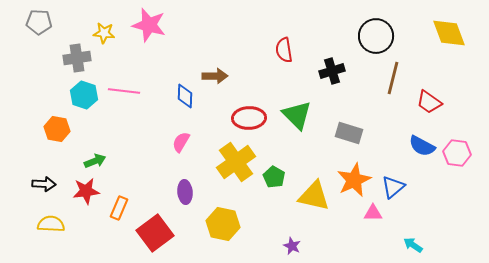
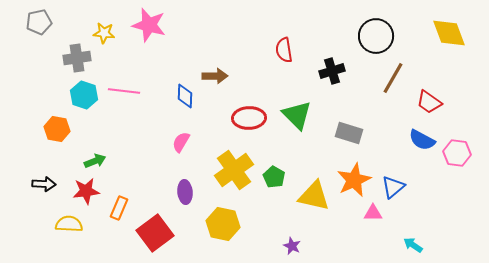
gray pentagon: rotated 15 degrees counterclockwise
brown line: rotated 16 degrees clockwise
blue semicircle: moved 6 px up
yellow cross: moved 2 px left, 8 px down
yellow semicircle: moved 18 px right
